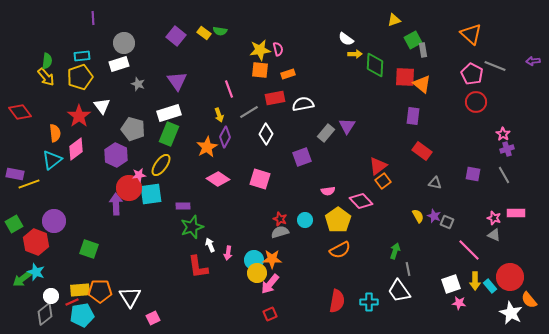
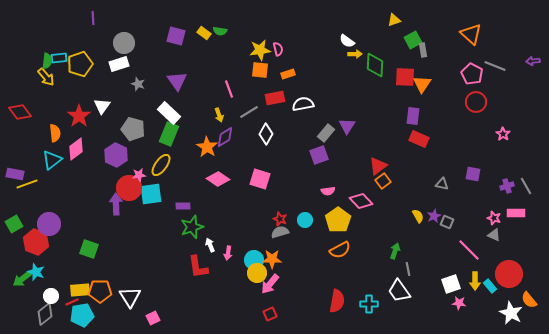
purple square at (176, 36): rotated 24 degrees counterclockwise
white semicircle at (346, 39): moved 1 px right, 2 px down
cyan rectangle at (82, 56): moved 23 px left, 2 px down
yellow pentagon at (80, 77): moved 13 px up
orange triangle at (422, 84): rotated 24 degrees clockwise
white triangle at (102, 106): rotated 12 degrees clockwise
white rectangle at (169, 113): rotated 60 degrees clockwise
purple diamond at (225, 137): rotated 30 degrees clockwise
orange star at (207, 147): rotated 10 degrees counterclockwise
purple cross at (507, 149): moved 37 px down
red rectangle at (422, 151): moved 3 px left, 12 px up; rotated 12 degrees counterclockwise
purple square at (302, 157): moved 17 px right, 2 px up
gray line at (504, 175): moved 22 px right, 11 px down
gray triangle at (435, 183): moved 7 px right, 1 px down
yellow line at (29, 184): moved 2 px left
purple star at (434, 216): rotated 24 degrees clockwise
purple circle at (54, 221): moved 5 px left, 3 px down
red circle at (510, 277): moved 1 px left, 3 px up
cyan cross at (369, 302): moved 2 px down
